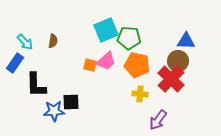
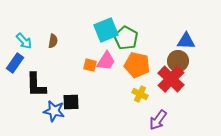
green pentagon: moved 3 px left; rotated 25 degrees clockwise
cyan arrow: moved 1 px left, 1 px up
pink trapezoid: rotated 15 degrees counterclockwise
yellow cross: rotated 21 degrees clockwise
blue star: rotated 15 degrees clockwise
